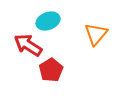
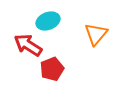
red pentagon: moved 1 px right, 1 px up; rotated 10 degrees clockwise
